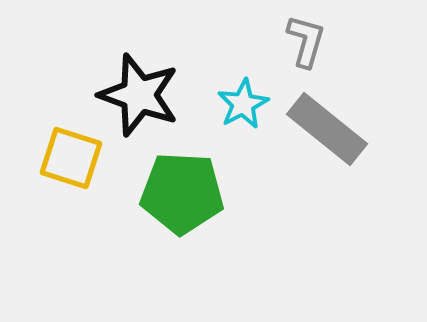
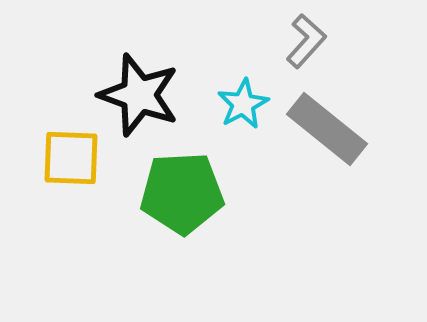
gray L-shape: rotated 26 degrees clockwise
yellow square: rotated 16 degrees counterclockwise
green pentagon: rotated 6 degrees counterclockwise
